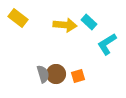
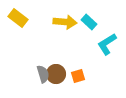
yellow arrow: moved 3 px up
